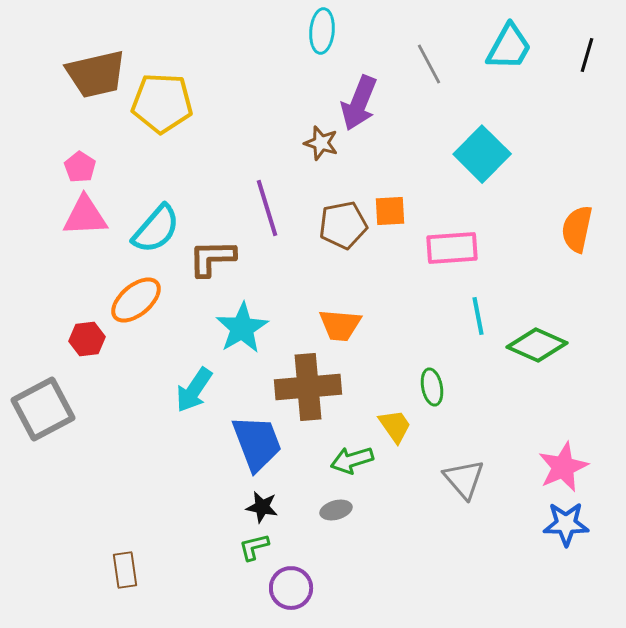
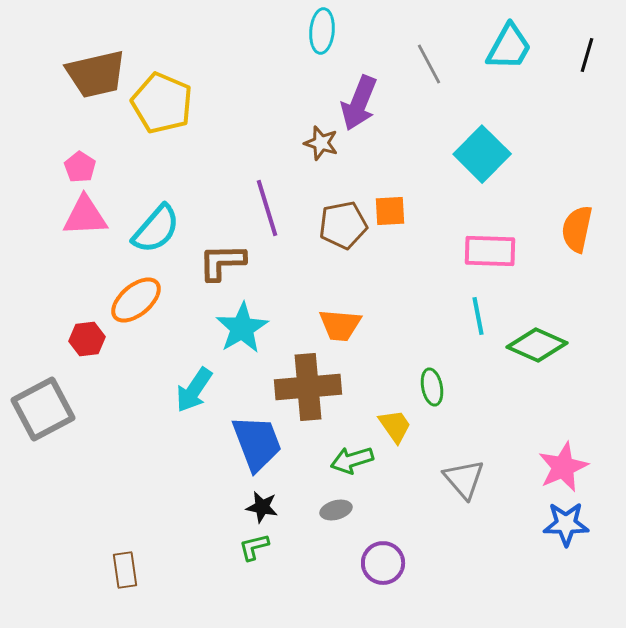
yellow pentagon: rotated 20 degrees clockwise
pink rectangle: moved 38 px right, 3 px down; rotated 6 degrees clockwise
brown L-shape: moved 10 px right, 4 px down
purple circle: moved 92 px right, 25 px up
